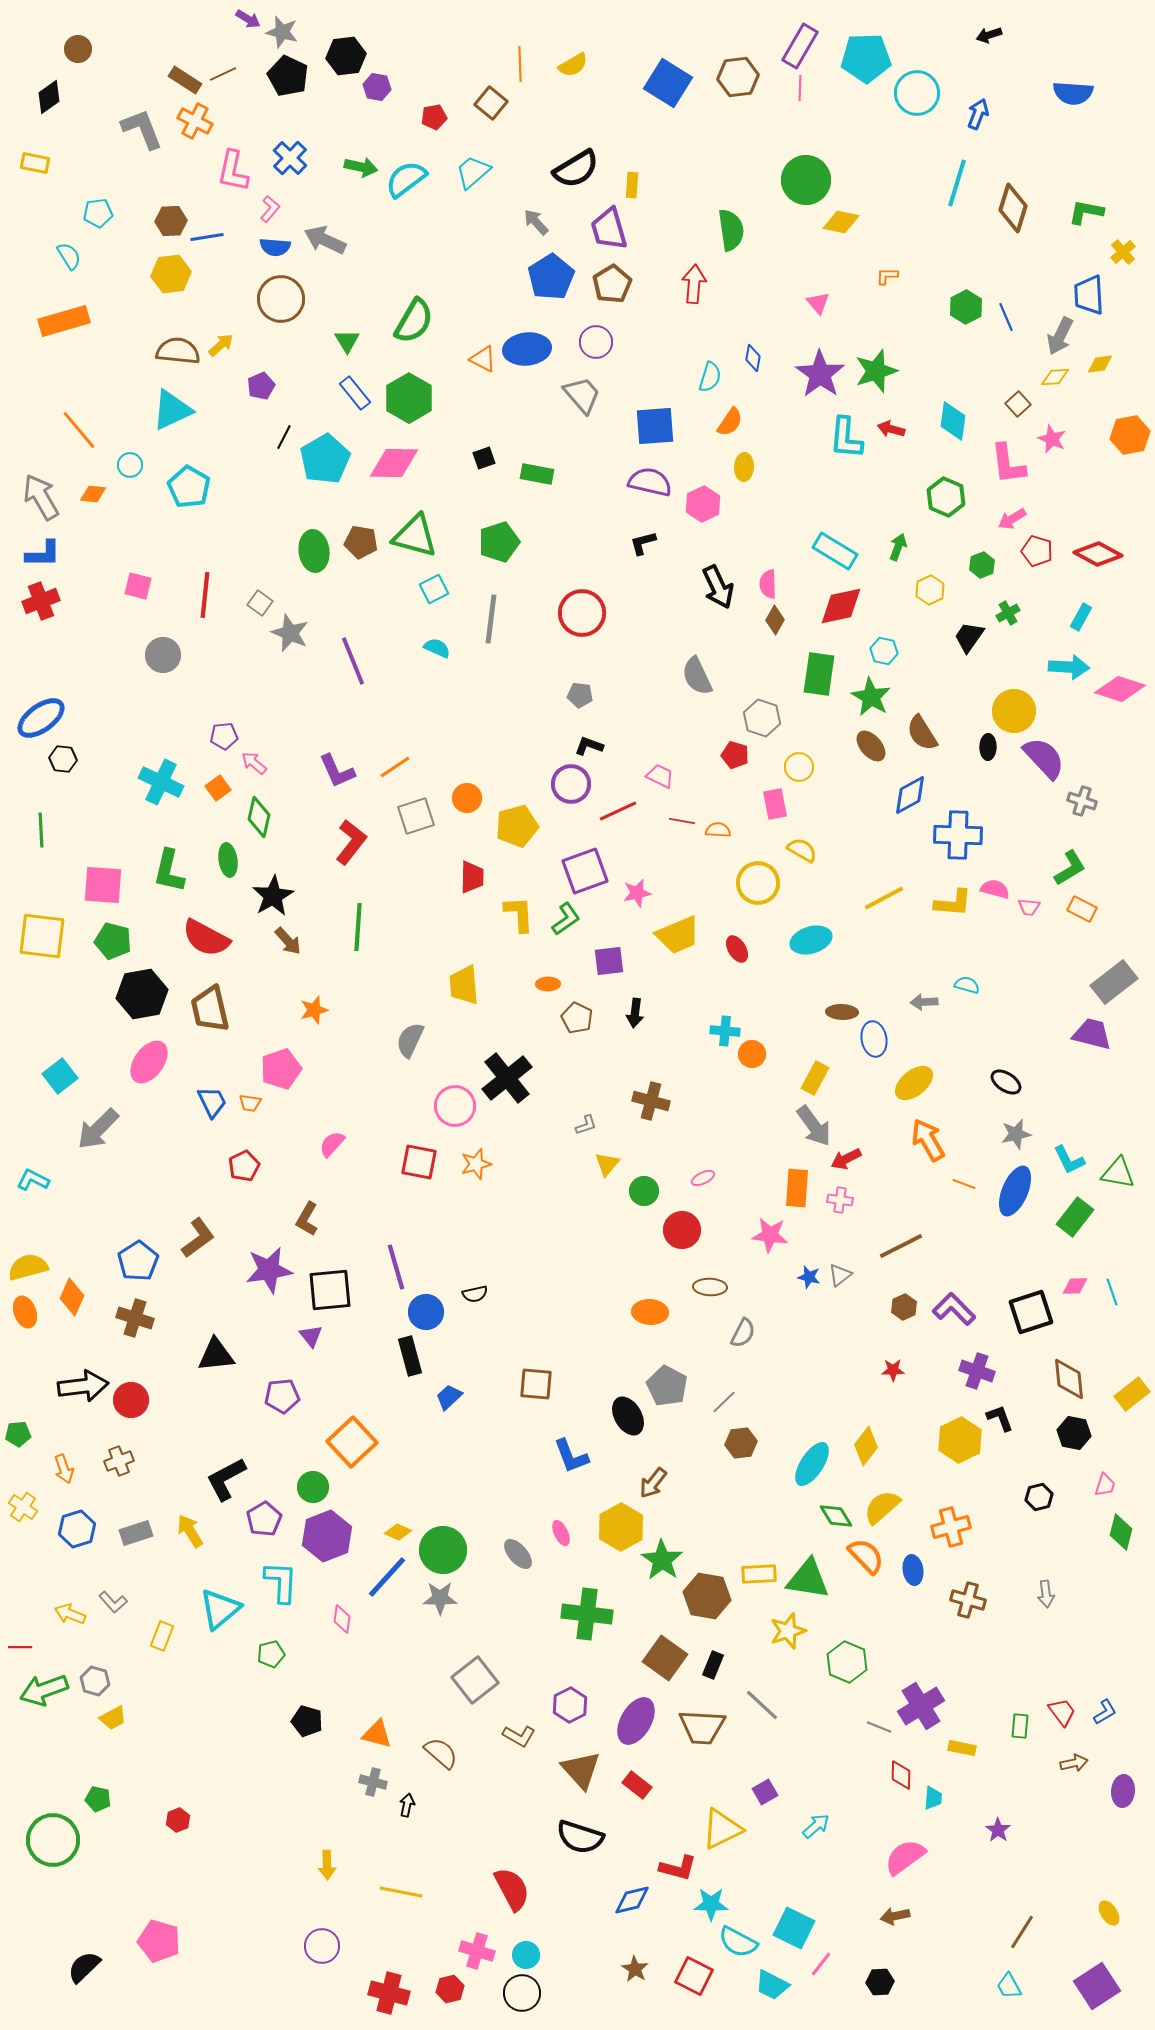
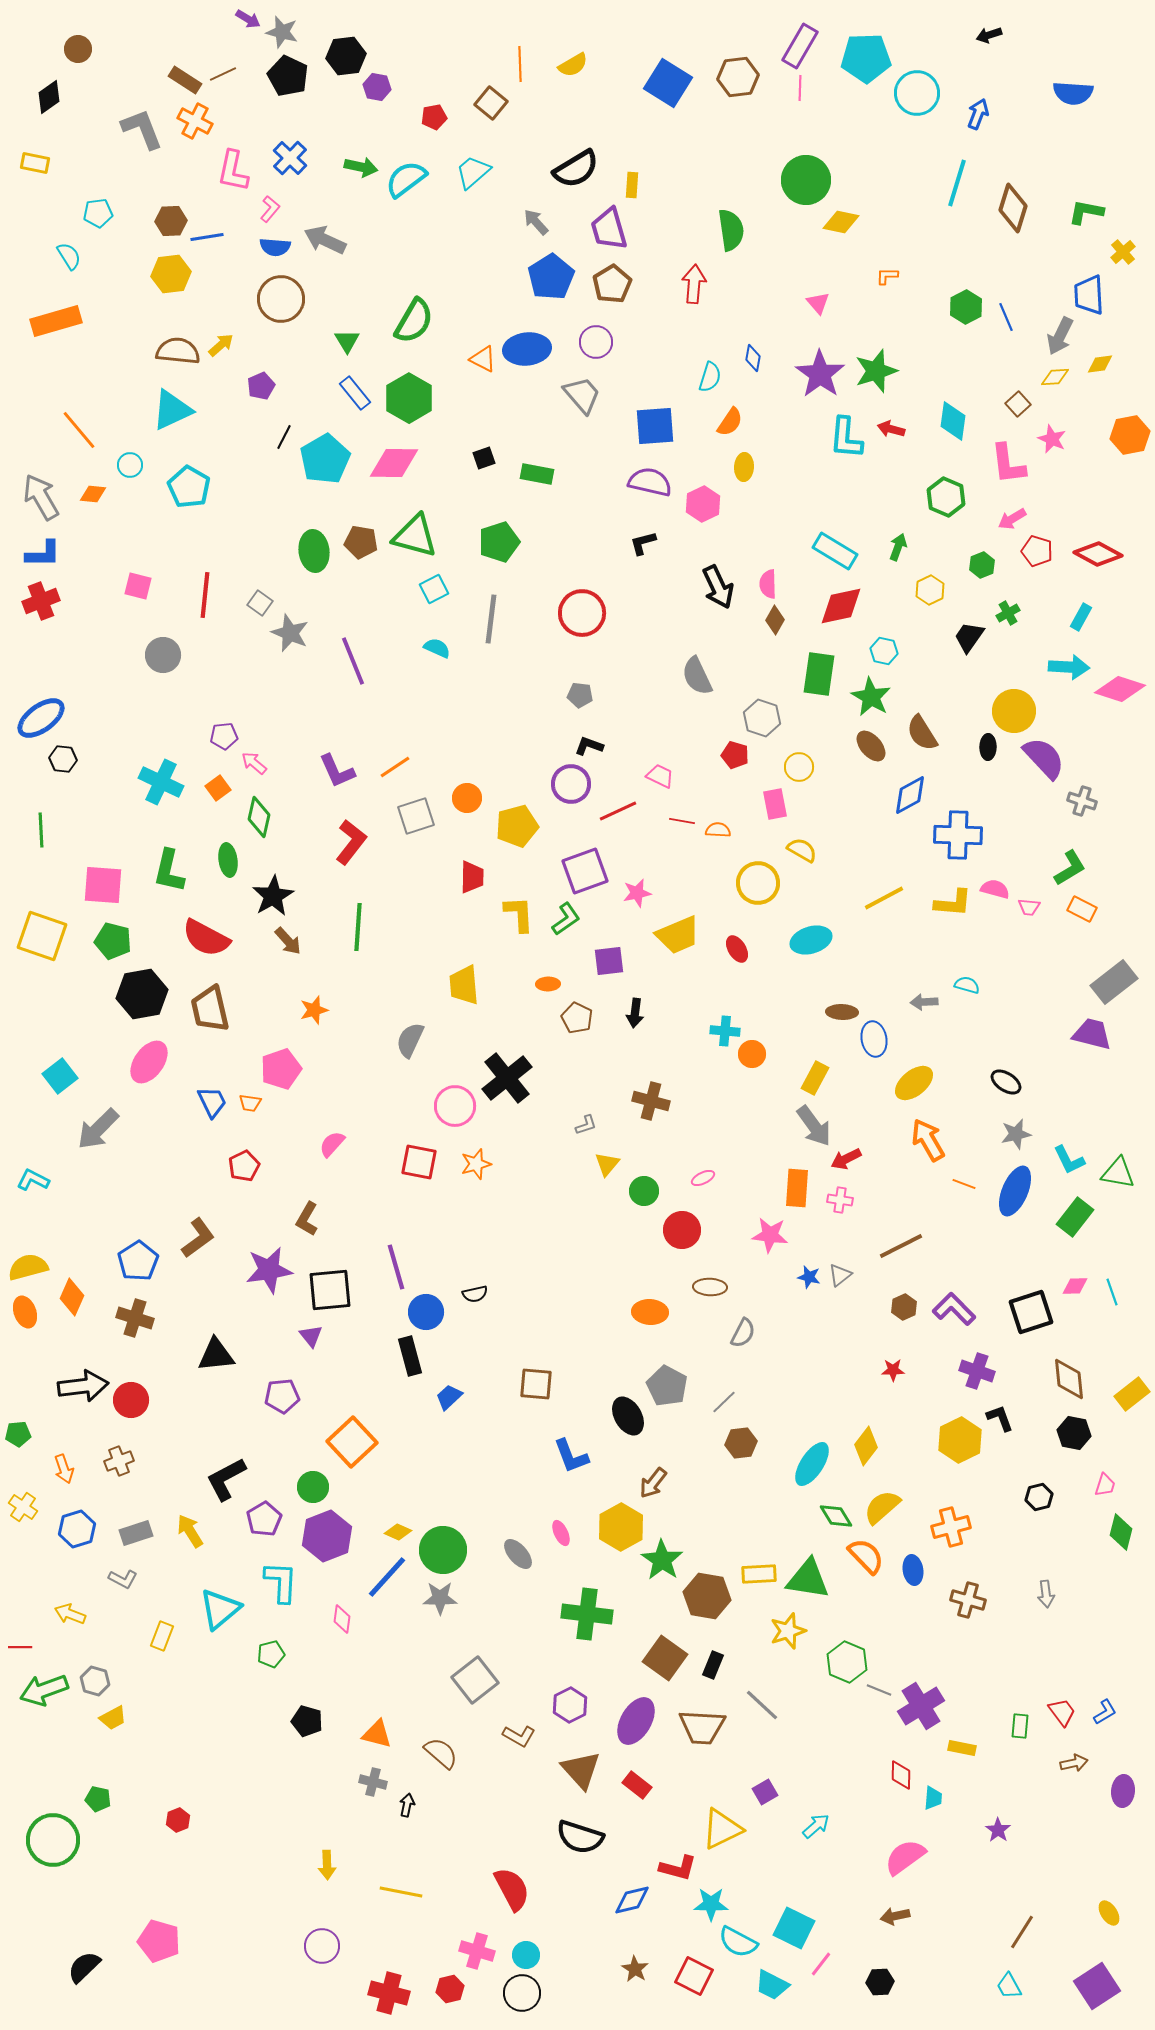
orange rectangle at (64, 321): moved 8 px left
yellow square at (42, 936): rotated 12 degrees clockwise
gray L-shape at (113, 1602): moved 10 px right, 23 px up; rotated 20 degrees counterclockwise
gray line at (879, 1727): moved 37 px up
